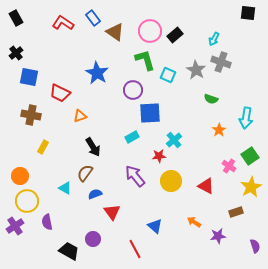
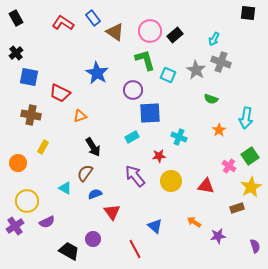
cyan cross at (174, 140): moved 5 px right, 3 px up; rotated 28 degrees counterclockwise
orange circle at (20, 176): moved 2 px left, 13 px up
red triangle at (206, 186): rotated 18 degrees counterclockwise
brown rectangle at (236, 212): moved 1 px right, 4 px up
purple semicircle at (47, 222): rotated 105 degrees counterclockwise
